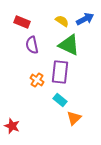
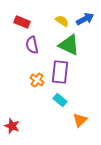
orange triangle: moved 6 px right, 2 px down
